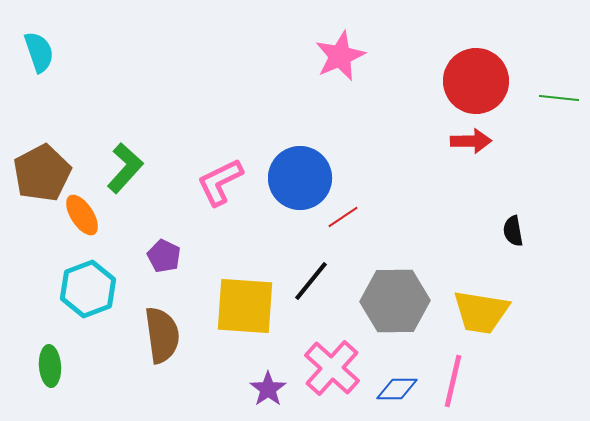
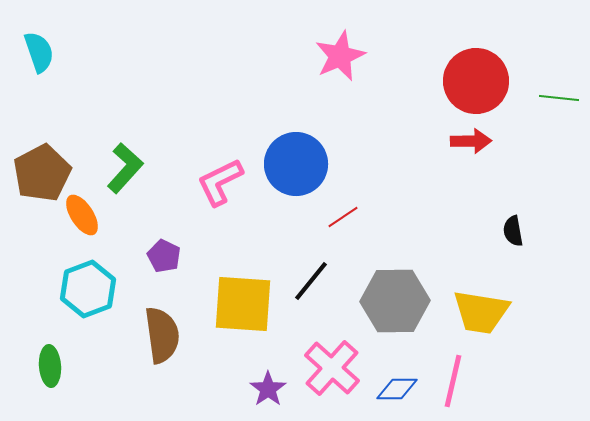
blue circle: moved 4 px left, 14 px up
yellow square: moved 2 px left, 2 px up
